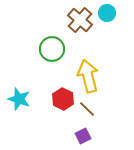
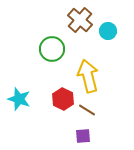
cyan circle: moved 1 px right, 18 px down
brown line: moved 1 px down; rotated 12 degrees counterclockwise
purple square: rotated 21 degrees clockwise
